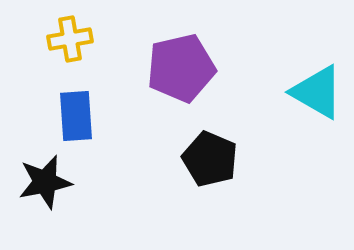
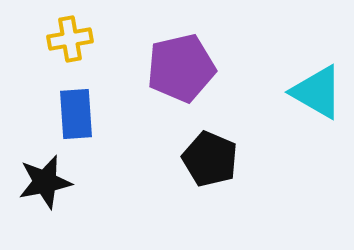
blue rectangle: moved 2 px up
